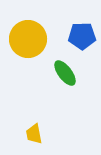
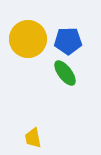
blue pentagon: moved 14 px left, 5 px down
yellow trapezoid: moved 1 px left, 4 px down
